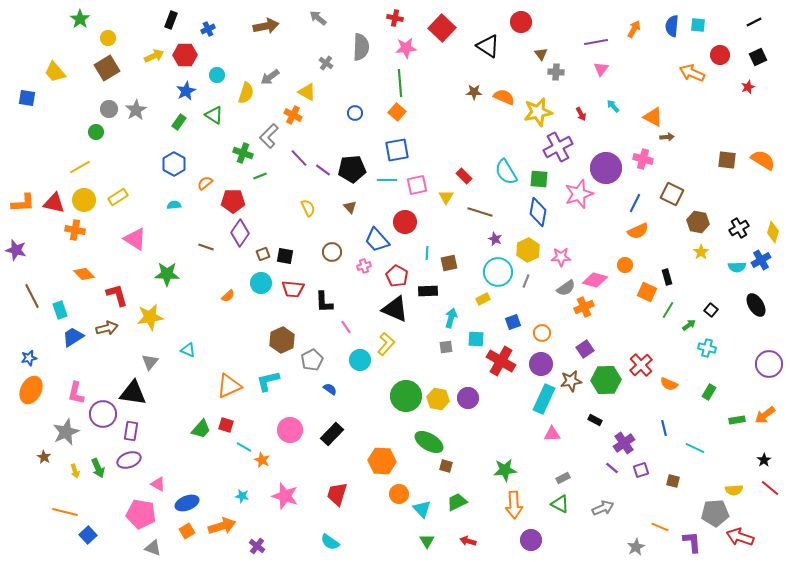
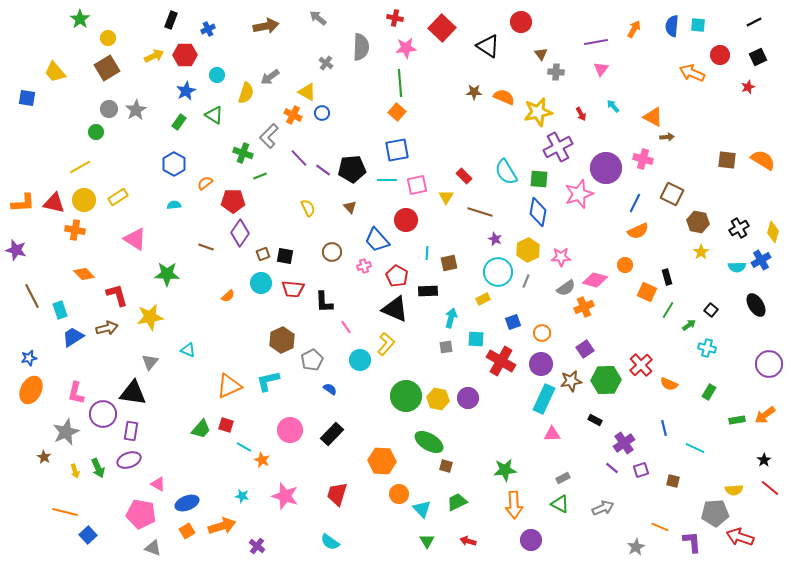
blue circle at (355, 113): moved 33 px left
red circle at (405, 222): moved 1 px right, 2 px up
